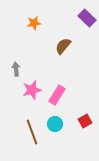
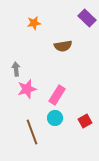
brown semicircle: rotated 138 degrees counterclockwise
pink star: moved 5 px left, 1 px up
cyan circle: moved 6 px up
